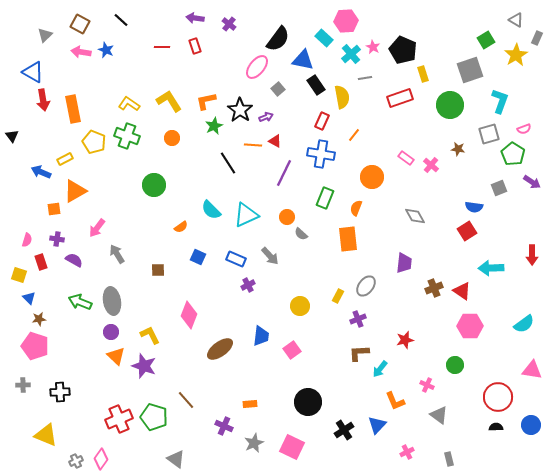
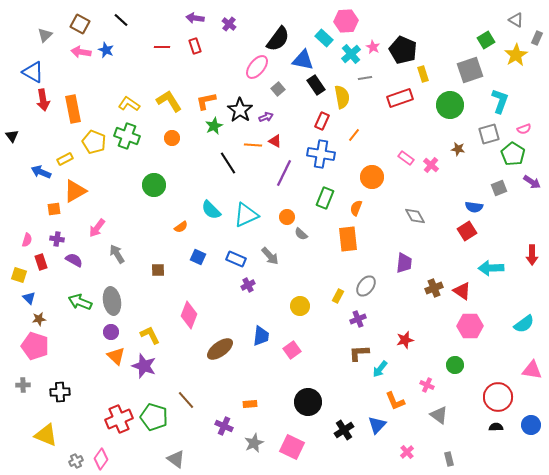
pink cross at (407, 452): rotated 16 degrees counterclockwise
